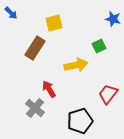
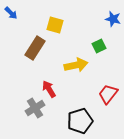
yellow square: moved 1 px right, 2 px down; rotated 30 degrees clockwise
gray cross: rotated 18 degrees clockwise
